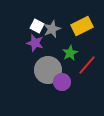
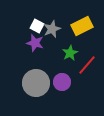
gray circle: moved 12 px left, 13 px down
